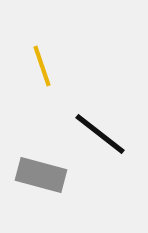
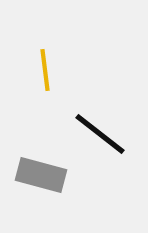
yellow line: moved 3 px right, 4 px down; rotated 12 degrees clockwise
